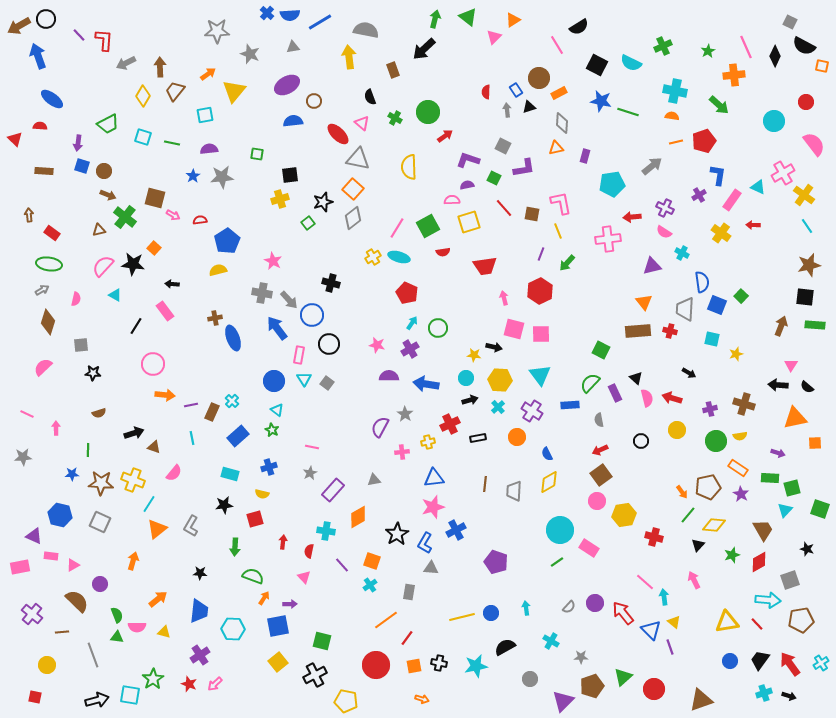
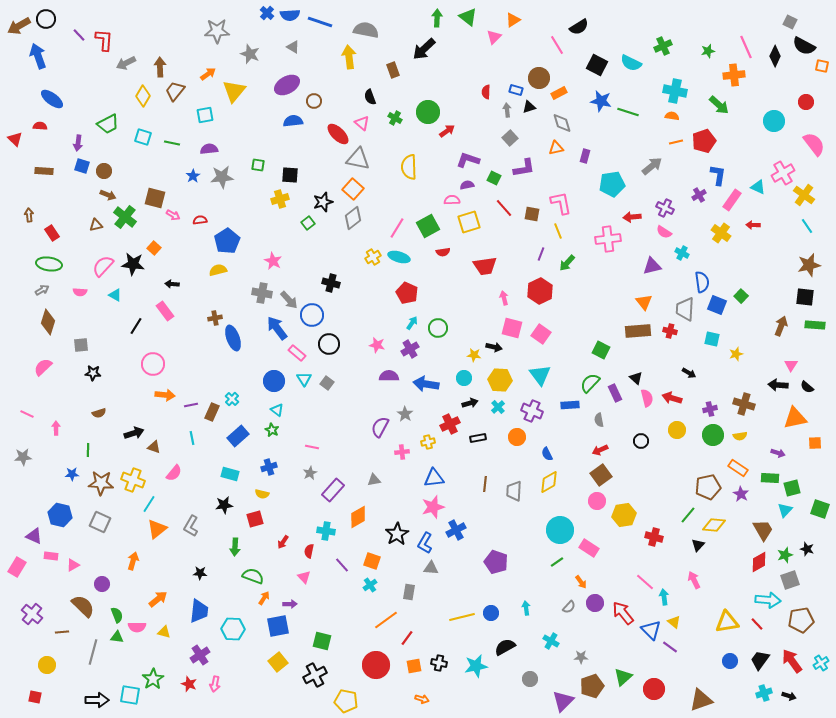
green arrow at (435, 19): moved 2 px right, 1 px up; rotated 12 degrees counterclockwise
blue line at (320, 22): rotated 50 degrees clockwise
gray triangle at (293, 47): rotated 40 degrees clockwise
green star at (708, 51): rotated 16 degrees clockwise
blue rectangle at (516, 90): rotated 40 degrees counterclockwise
gray diamond at (562, 123): rotated 20 degrees counterclockwise
red arrow at (445, 136): moved 2 px right, 5 px up
gray square at (503, 146): moved 7 px right, 8 px up; rotated 21 degrees clockwise
green square at (257, 154): moved 1 px right, 11 px down
black square at (290, 175): rotated 12 degrees clockwise
brown triangle at (99, 230): moved 3 px left, 5 px up
red rectangle at (52, 233): rotated 21 degrees clockwise
pink semicircle at (76, 299): moved 4 px right, 7 px up; rotated 80 degrees clockwise
pink square at (514, 329): moved 2 px left, 1 px up
pink square at (541, 334): rotated 36 degrees clockwise
pink rectangle at (299, 355): moved 2 px left, 2 px up; rotated 60 degrees counterclockwise
cyan circle at (466, 378): moved 2 px left
black arrow at (470, 400): moved 3 px down
cyan cross at (232, 401): moved 2 px up
purple cross at (532, 411): rotated 10 degrees counterclockwise
green circle at (716, 441): moved 3 px left, 6 px up
orange arrow at (682, 492): moved 101 px left, 90 px down
red arrow at (283, 542): rotated 152 degrees counterclockwise
green star at (732, 555): moved 53 px right
pink rectangle at (20, 567): moved 3 px left; rotated 48 degrees counterclockwise
purple circle at (100, 584): moved 2 px right
brown semicircle at (77, 601): moved 6 px right, 5 px down
purple line at (670, 647): rotated 35 degrees counterclockwise
gray line at (93, 655): moved 3 px up; rotated 35 degrees clockwise
red arrow at (790, 664): moved 2 px right, 3 px up
pink arrow at (215, 684): rotated 35 degrees counterclockwise
black arrow at (97, 700): rotated 15 degrees clockwise
